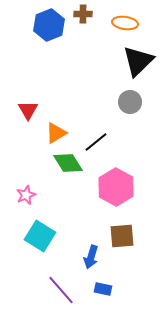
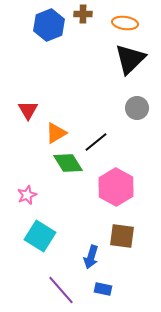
black triangle: moved 8 px left, 2 px up
gray circle: moved 7 px right, 6 px down
pink star: moved 1 px right
brown square: rotated 12 degrees clockwise
